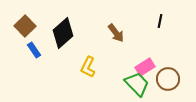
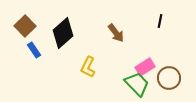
brown circle: moved 1 px right, 1 px up
